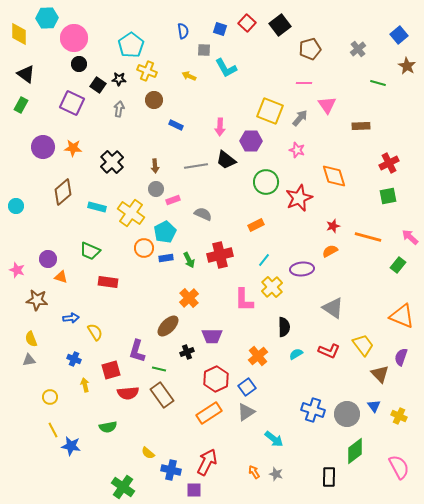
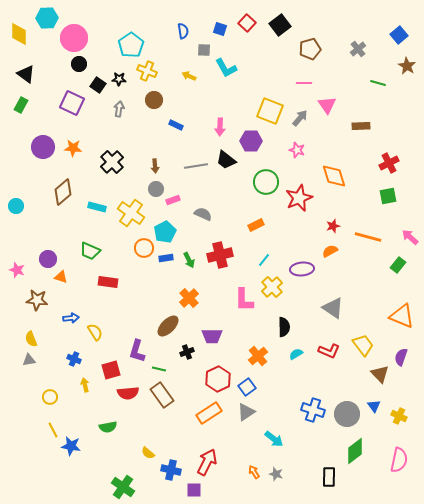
red hexagon at (216, 379): moved 2 px right
pink semicircle at (399, 467): moved 7 px up; rotated 40 degrees clockwise
